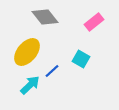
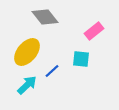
pink rectangle: moved 9 px down
cyan square: rotated 24 degrees counterclockwise
cyan arrow: moved 3 px left
